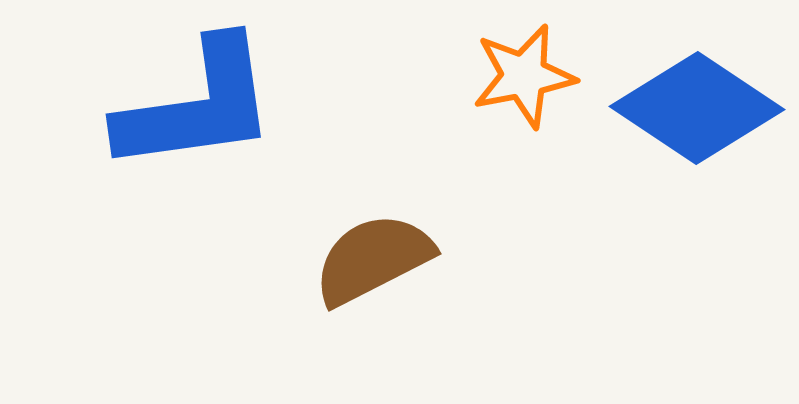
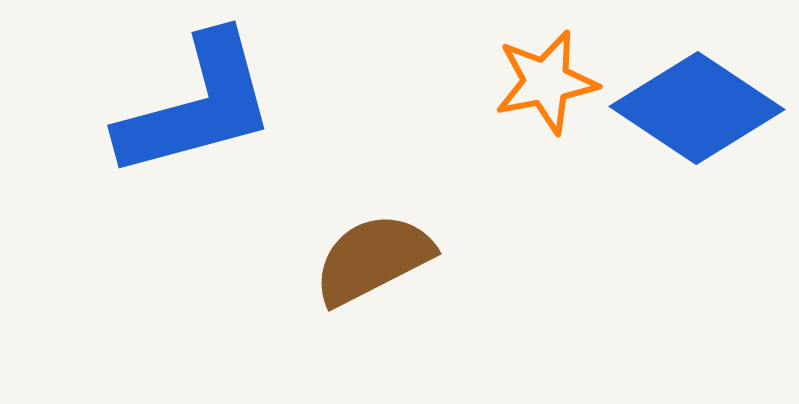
orange star: moved 22 px right, 6 px down
blue L-shape: rotated 7 degrees counterclockwise
